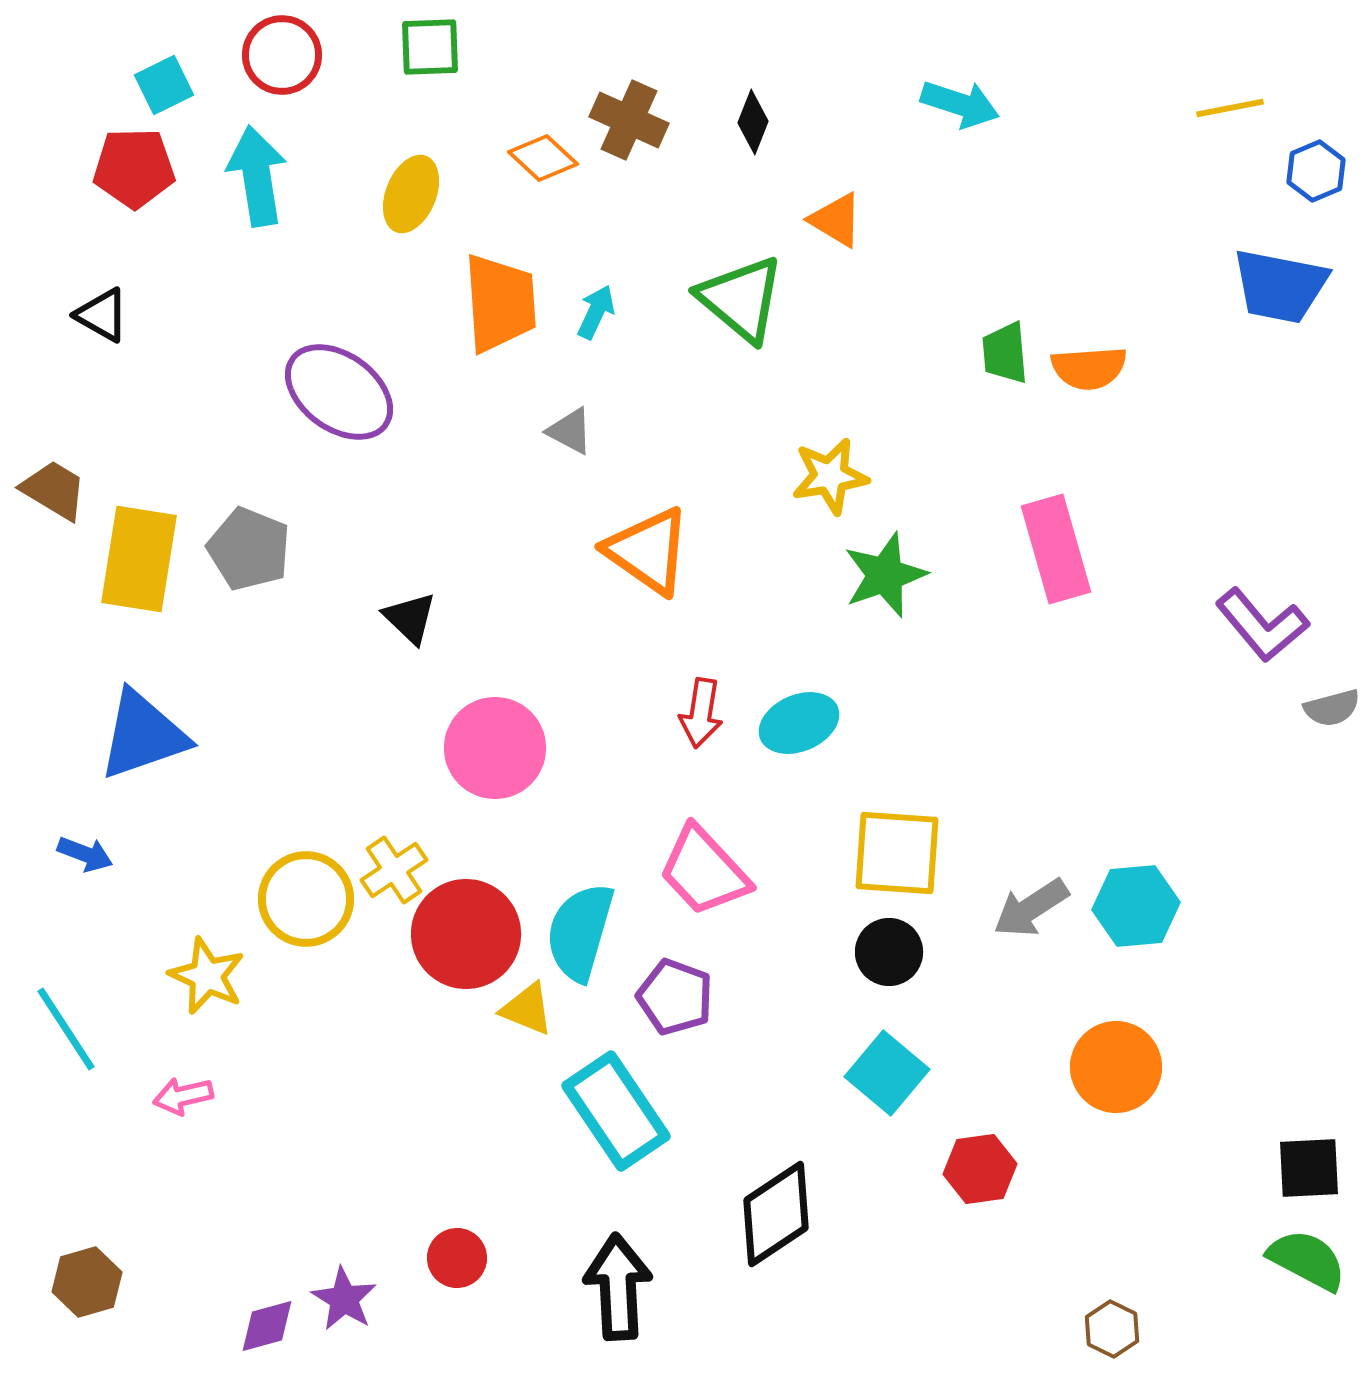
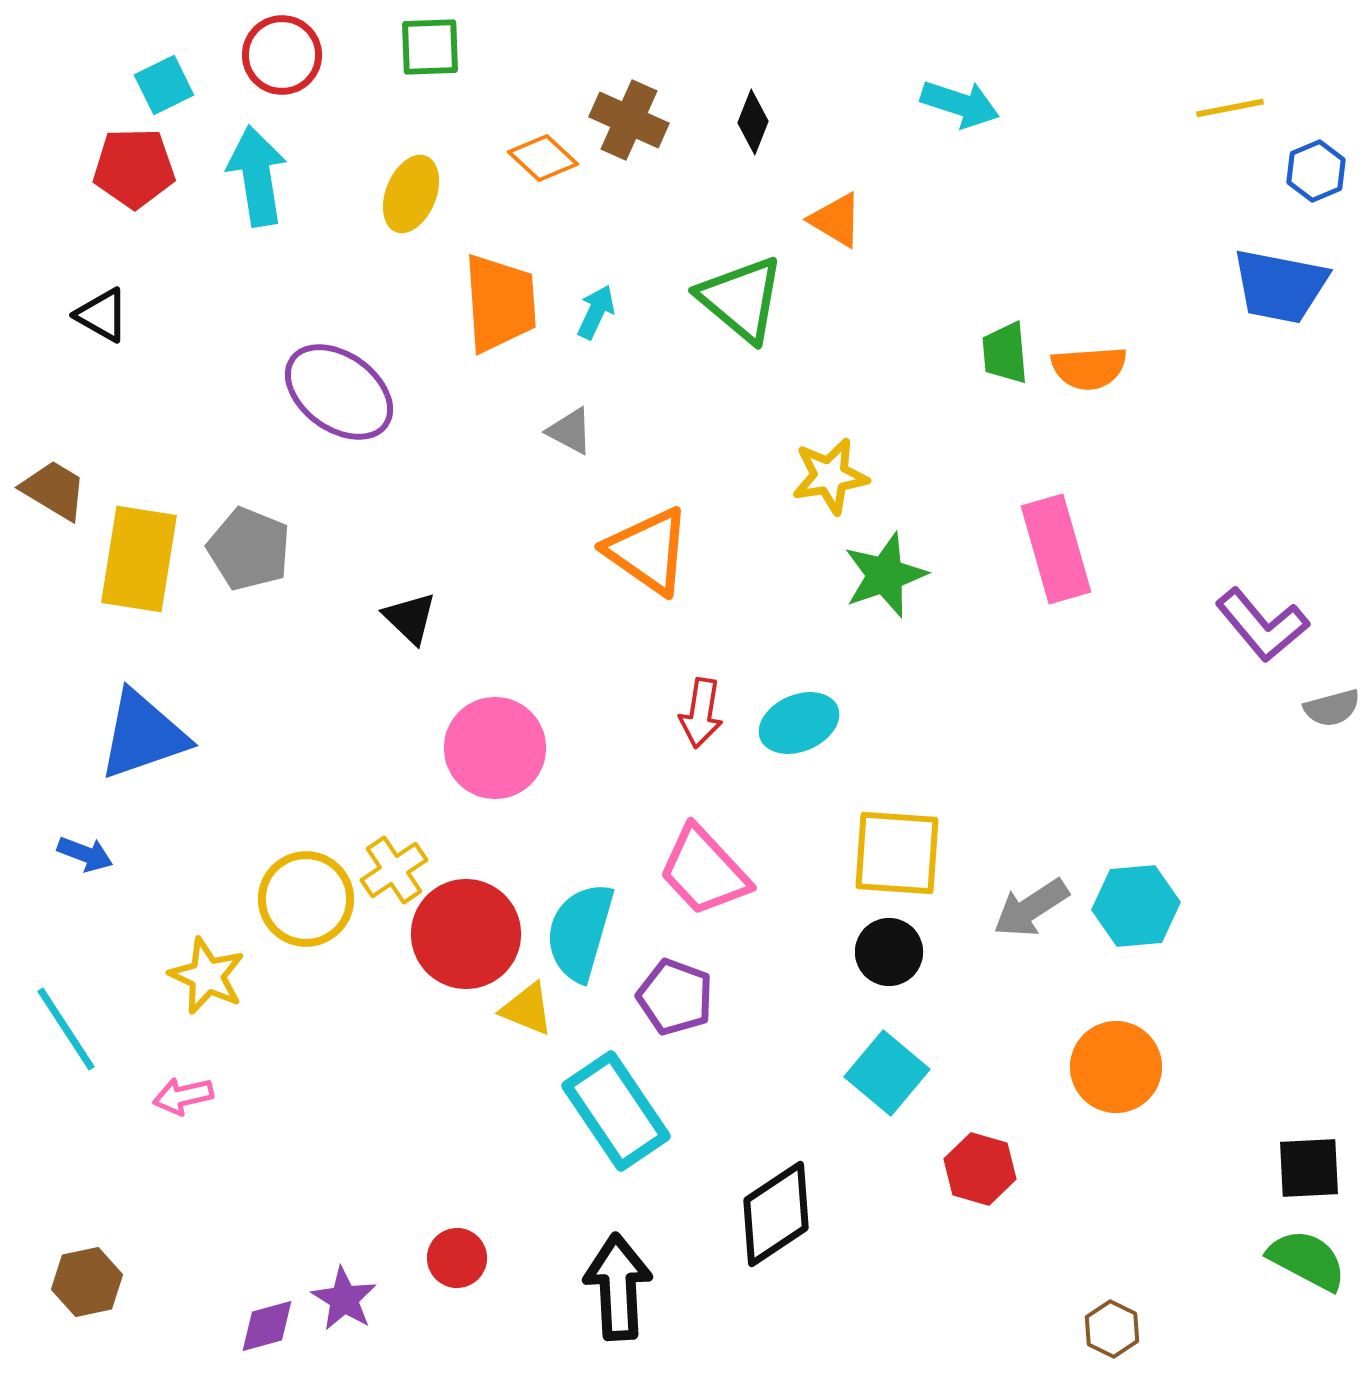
red hexagon at (980, 1169): rotated 24 degrees clockwise
brown hexagon at (87, 1282): rotated 4 degrees clockwise
